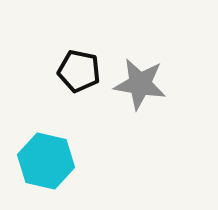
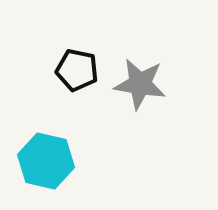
black pentagon: moved 2 px left, 1 px up
